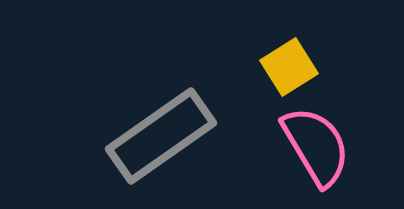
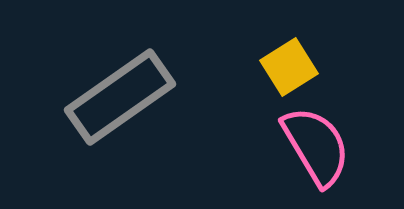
gray rectangle: moved 41 px left, 39 px up
